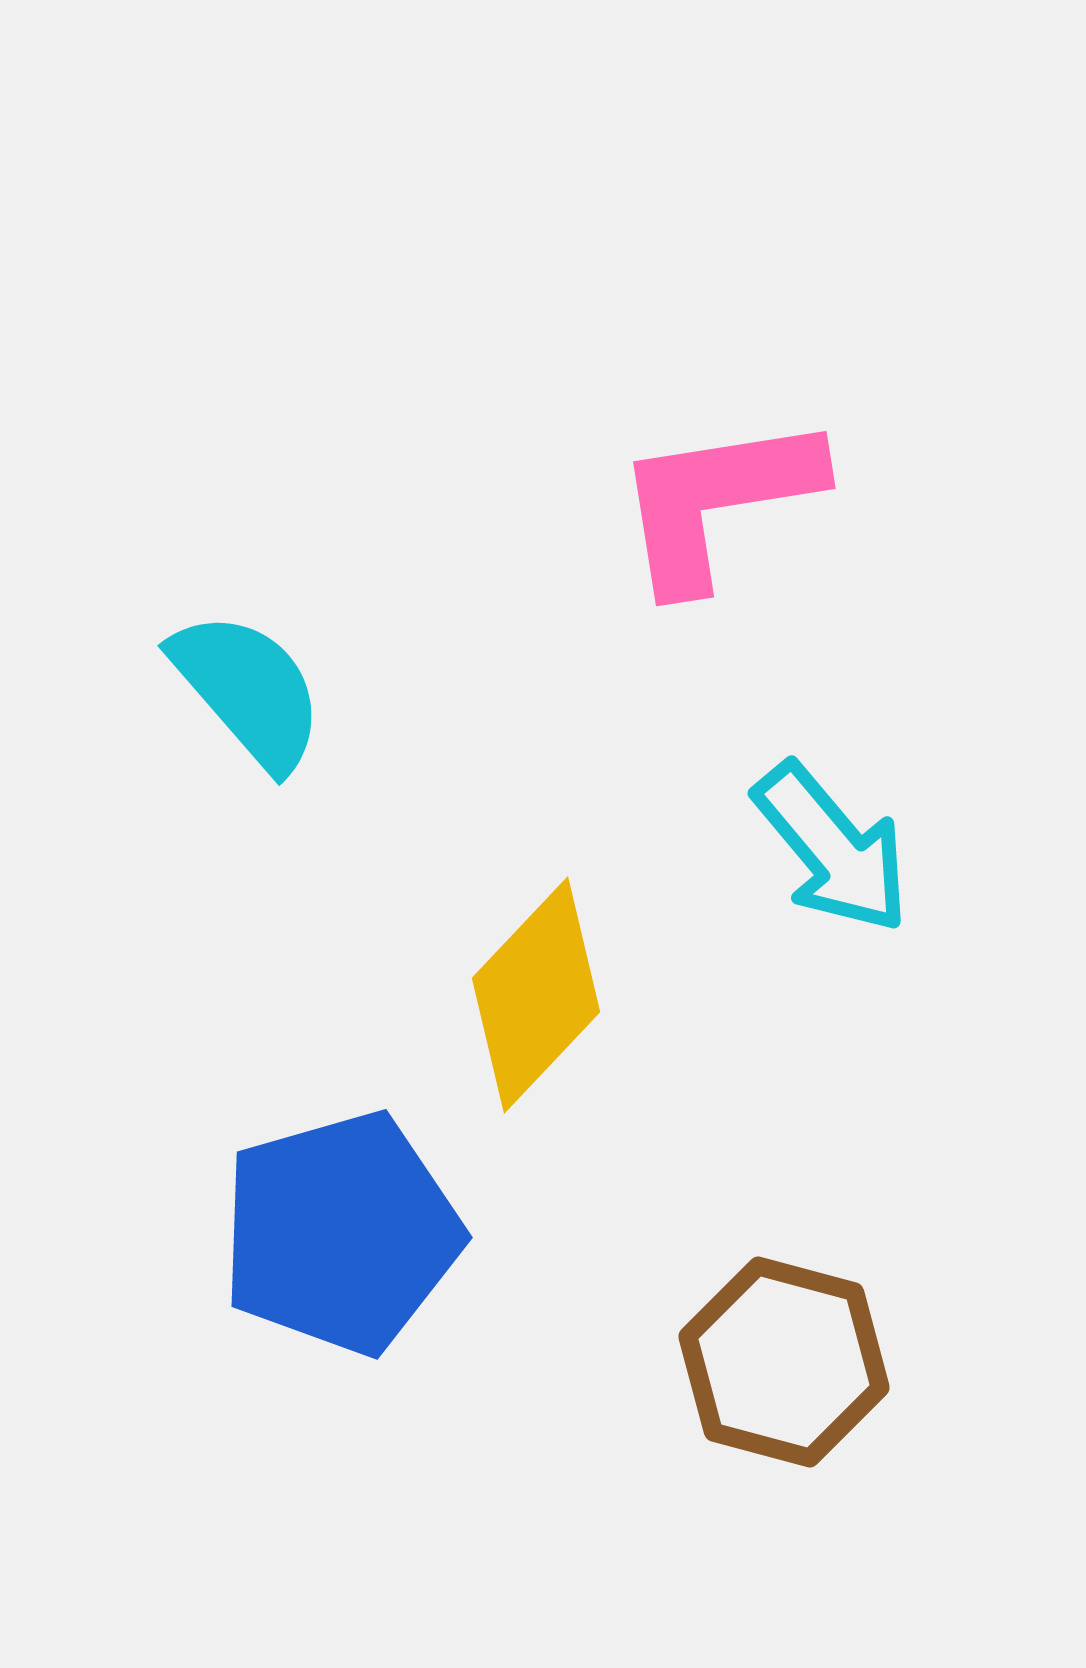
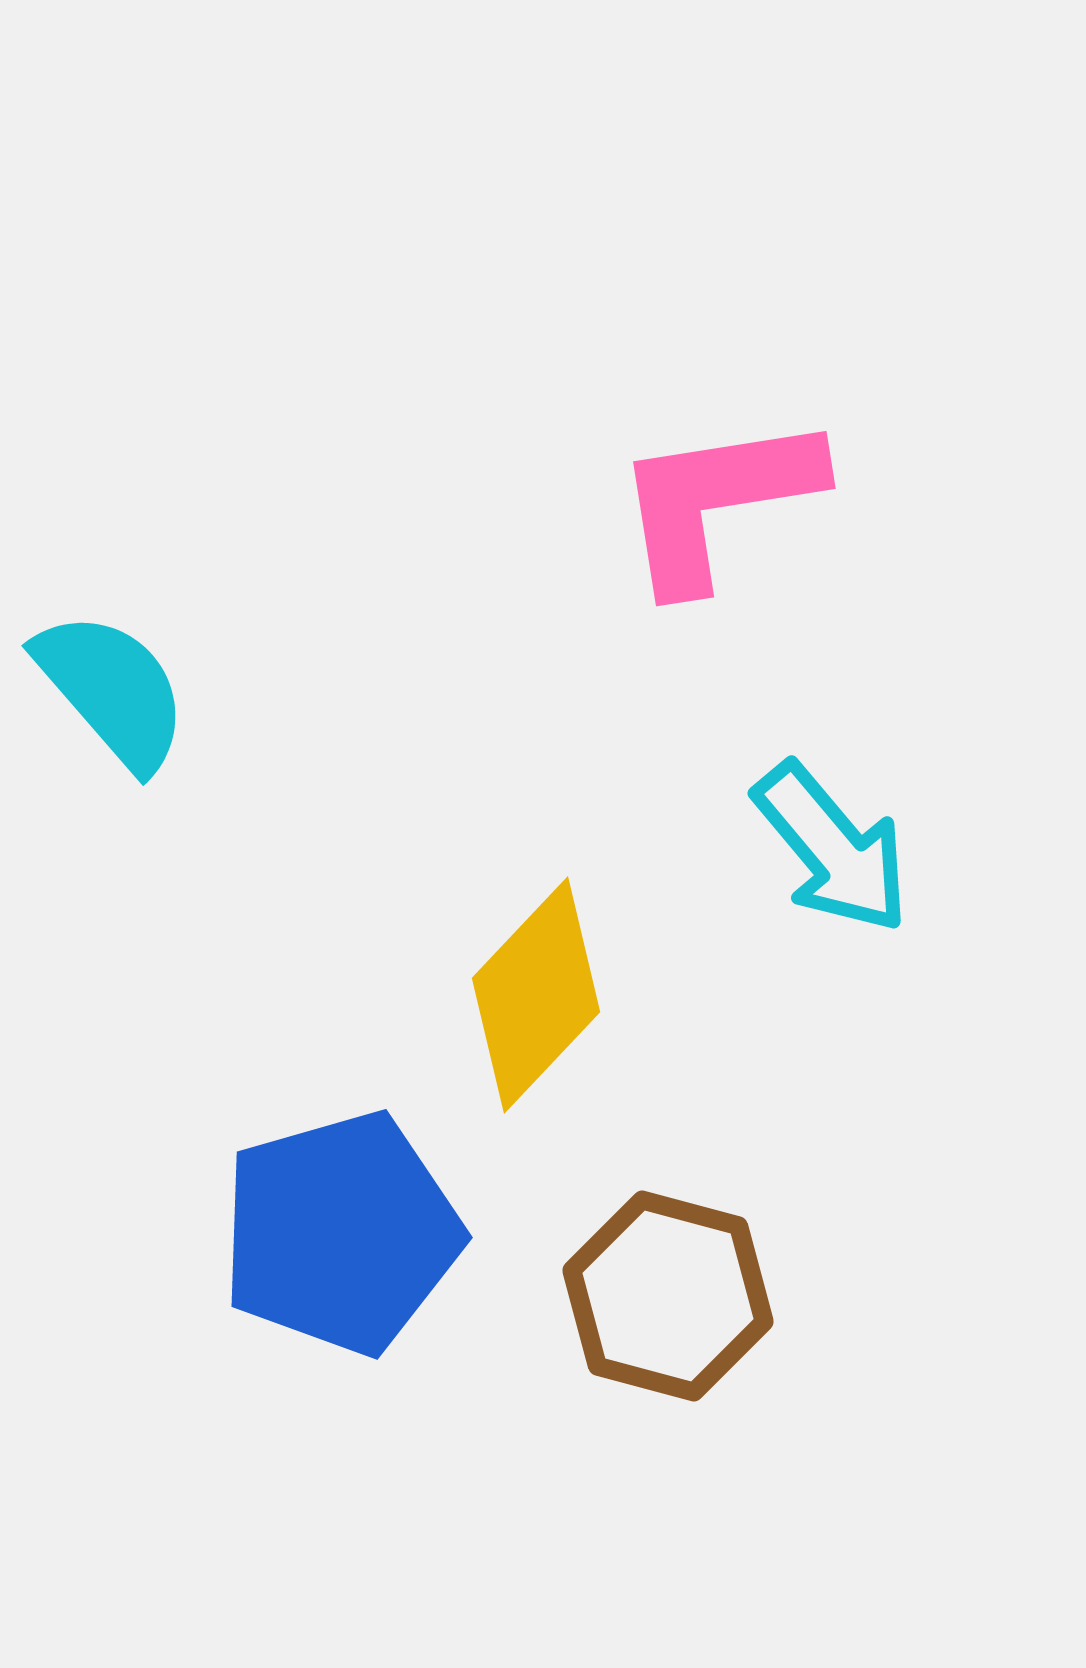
cyan semicircle: moved 136 px left
brown hexagon: moved 116 px left, 66 px up
